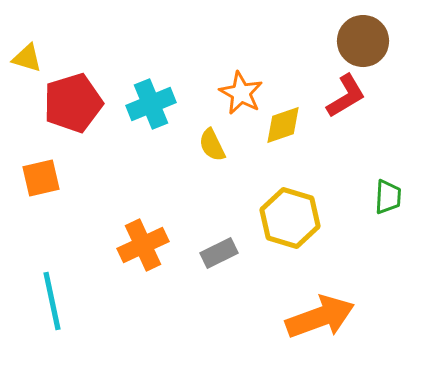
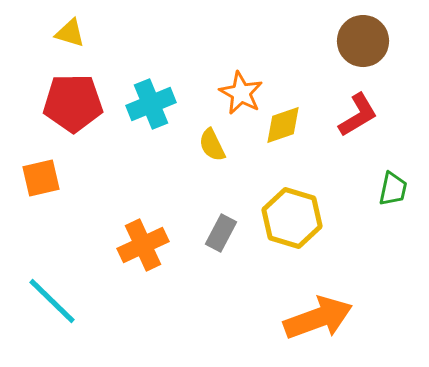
yellow triangle: moved 43 px right, 25 px up
red L-shape: moved 12 px right, 19 px down
red pentagon: rotated 16 degrees clockwise
green trapezoid: moved 5 px right, 8 px up; rotated 9 degrees clockwise
yellow hexagon: moved 2 px right
gray rectangle: moved 2 px right, 20 px up; rotated 36 degrees counterclockwise
cyan line: rotated 34 degrees counterclockwise
orange arrow: moved 2 px left, 1 px down
